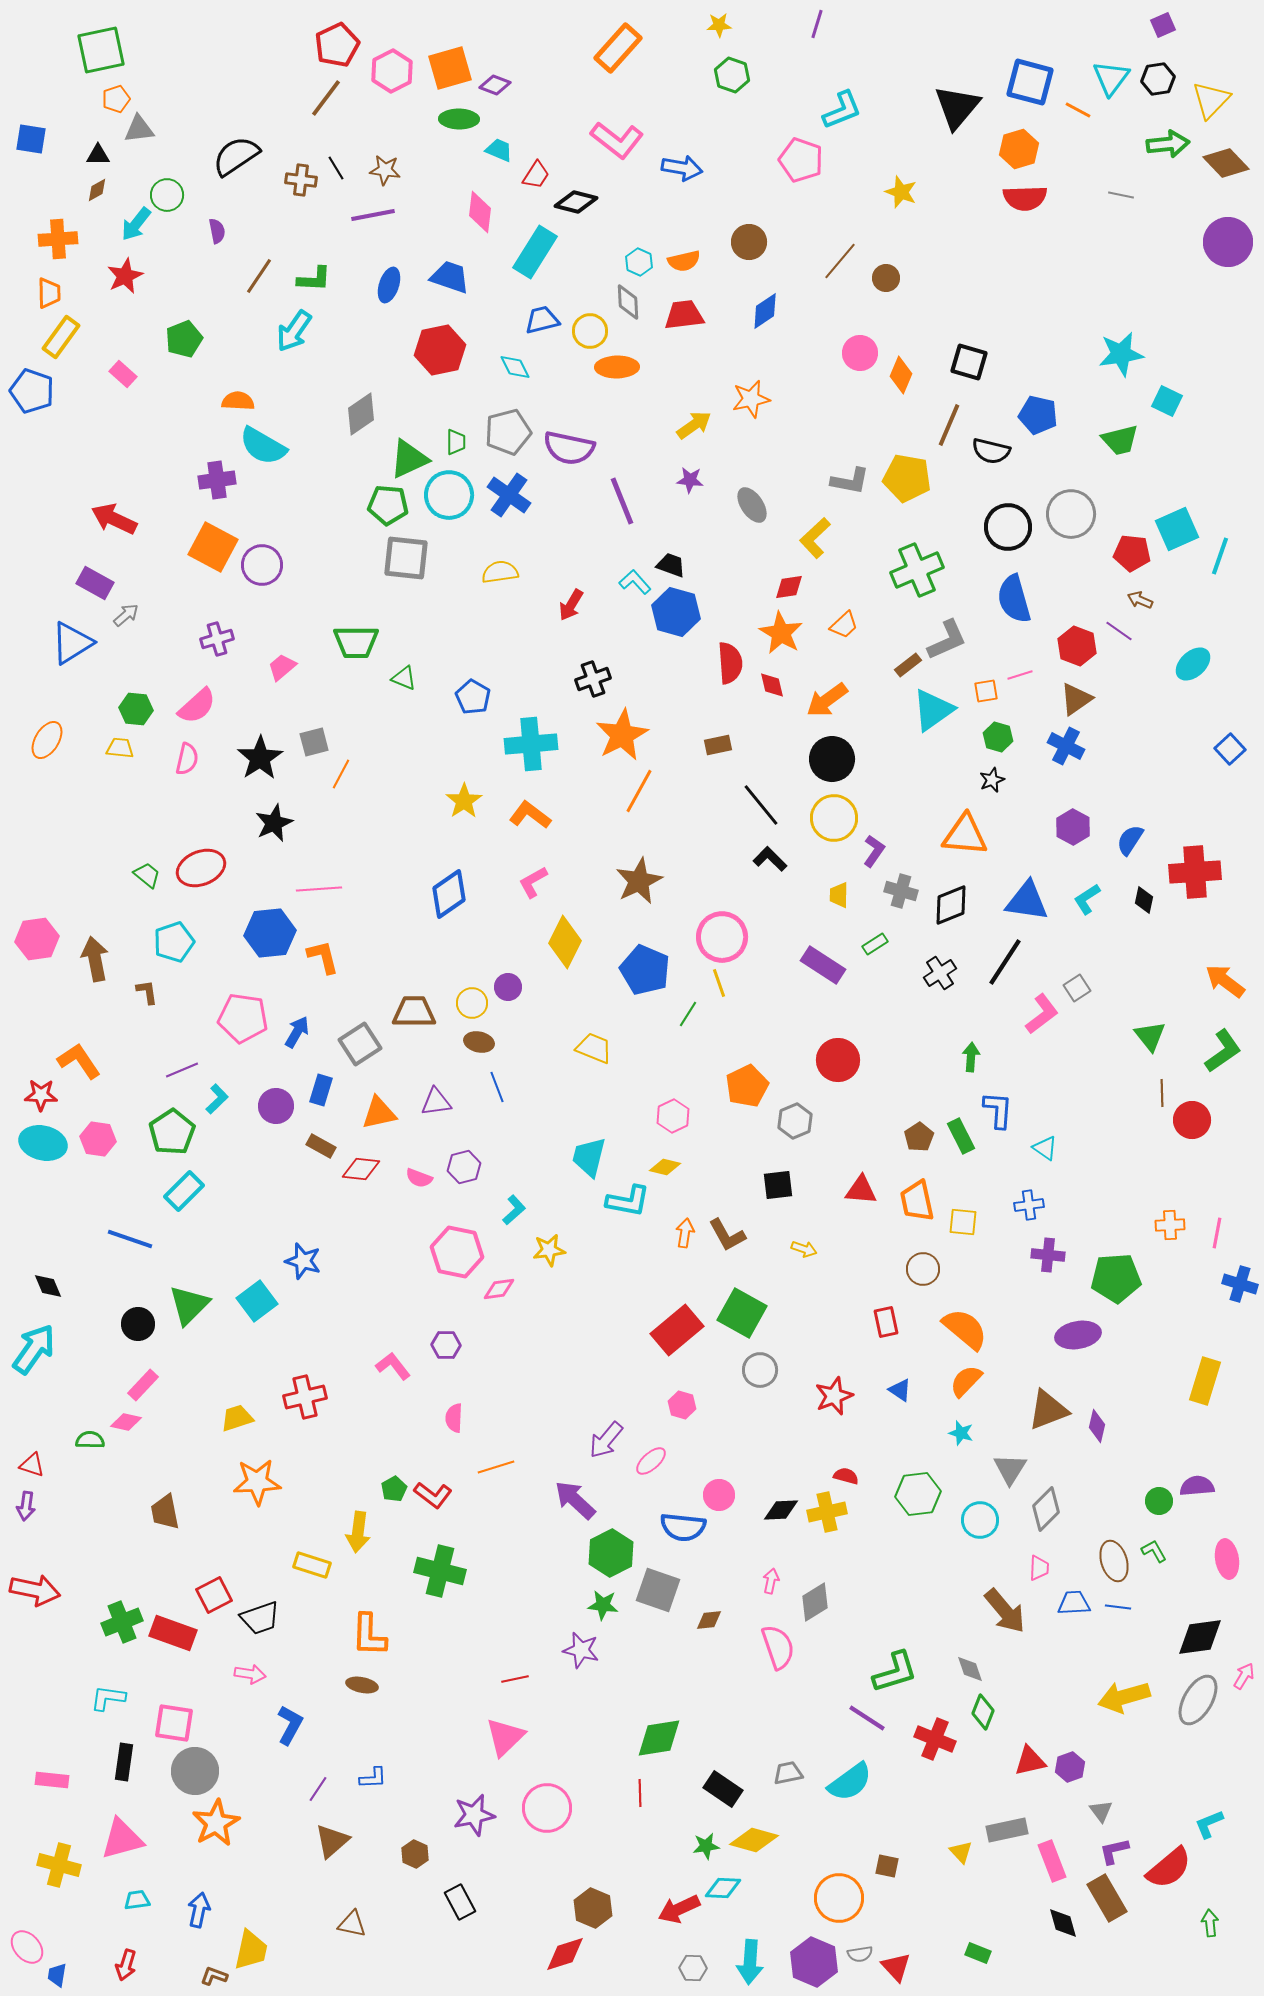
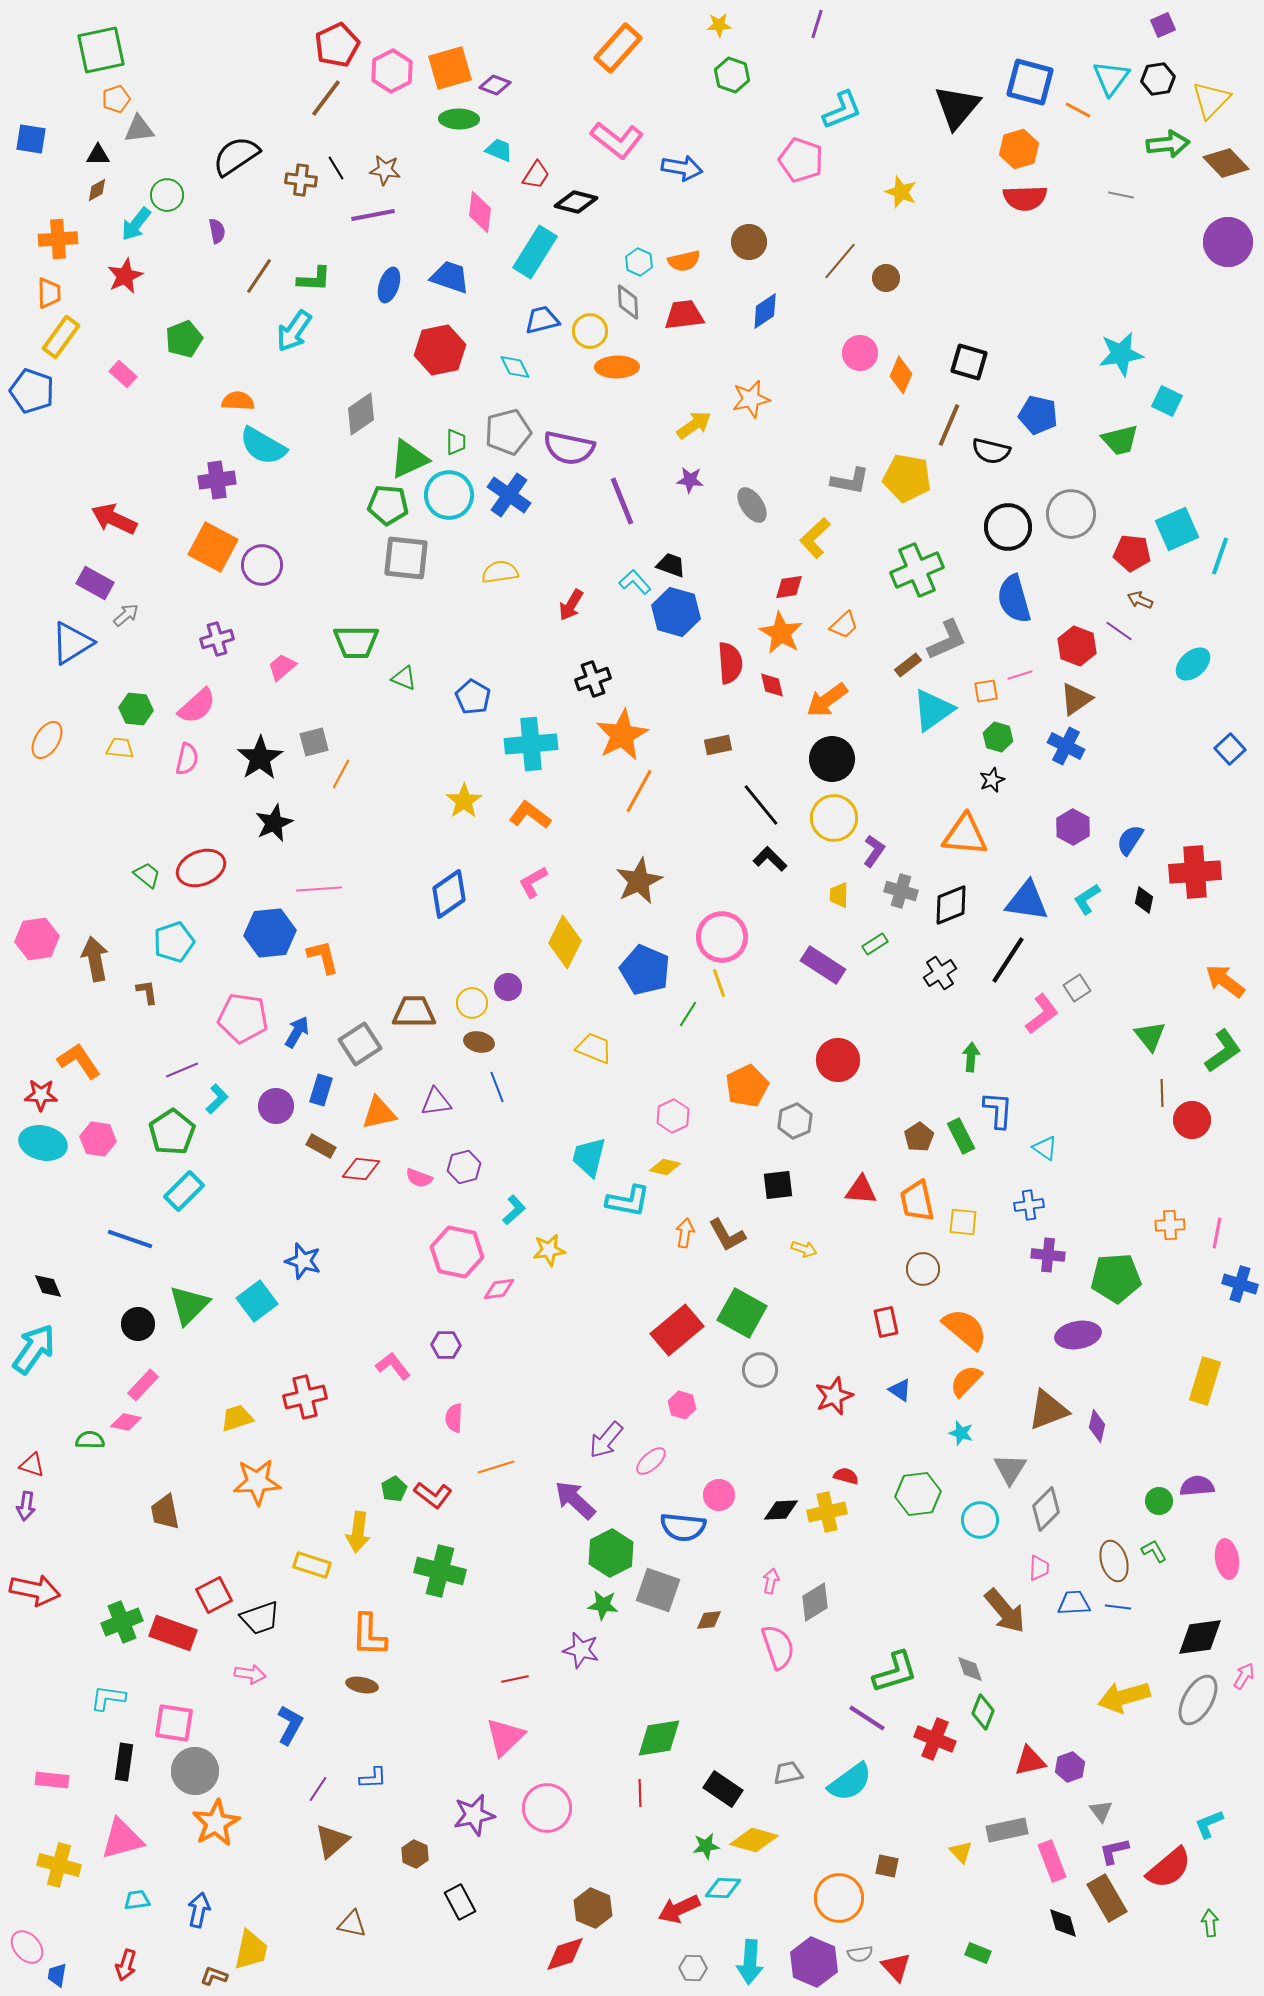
black line at (1005, 962): moved 3 px right, 2 px up
